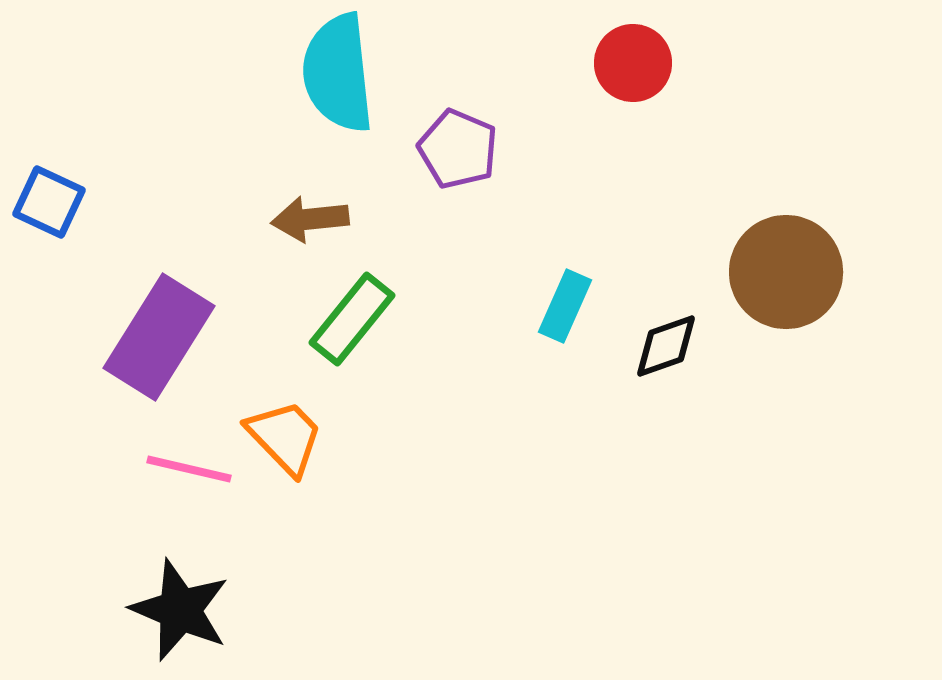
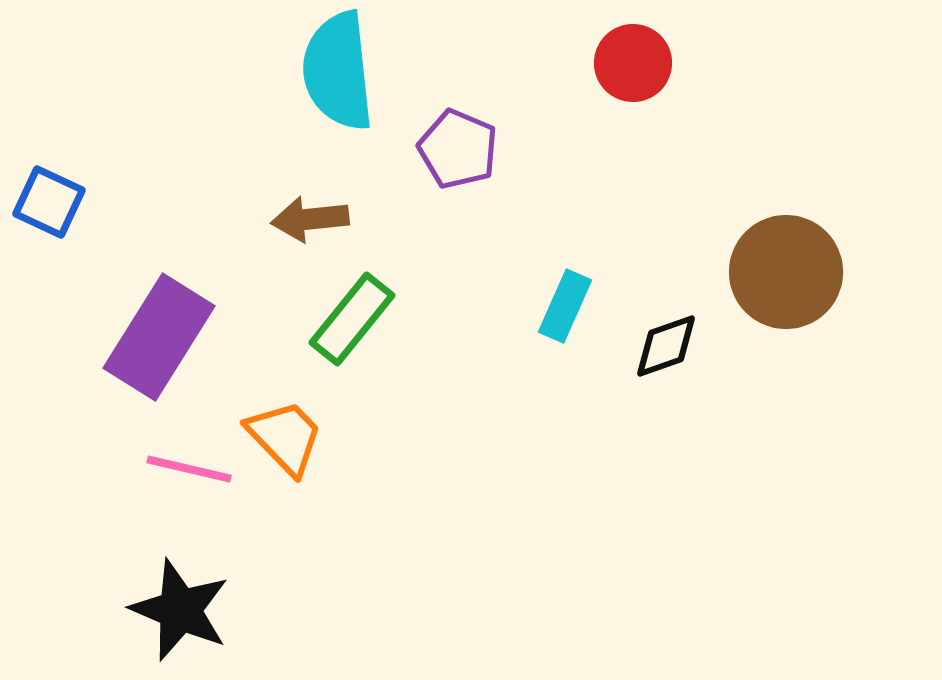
cyan semicircle: moved 2 px up
